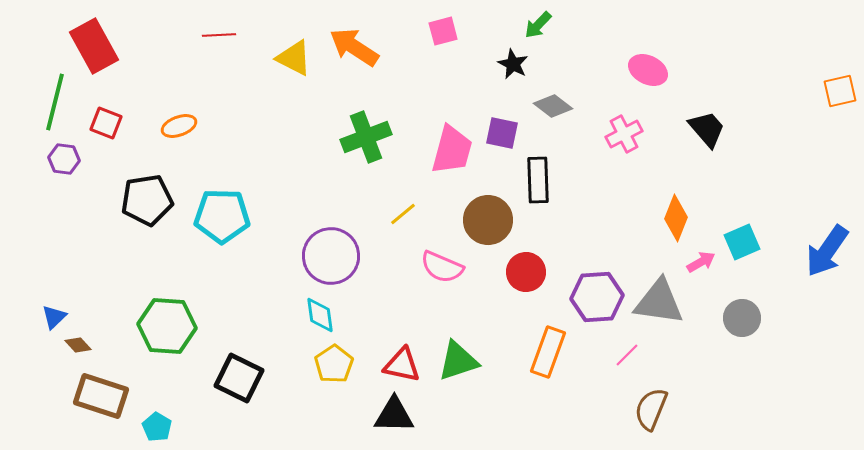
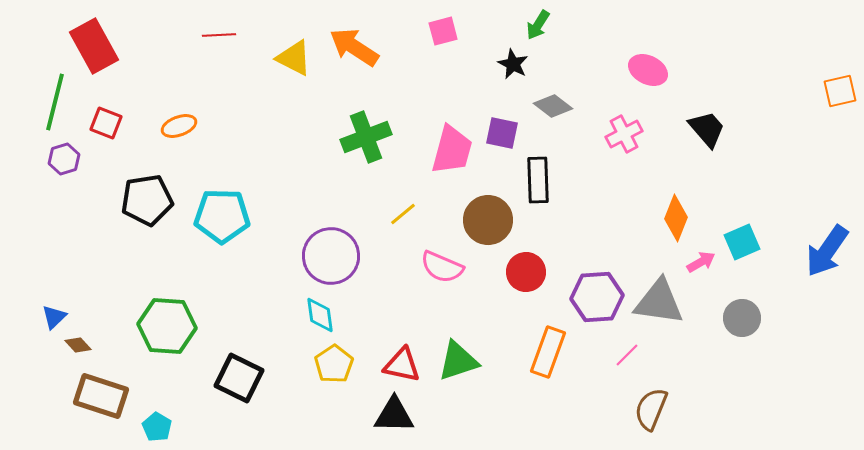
green arrow at (538, 25): rotated 12 degrees counterclockwise
purple hexagon at (64, 159): rotated 24 degrees counterclockwise
